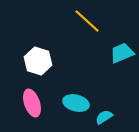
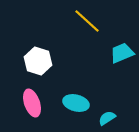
cyan semicircle: moved 3 px right, 1 px down
